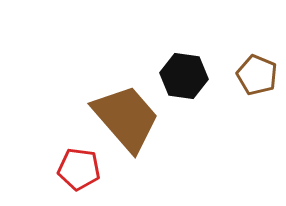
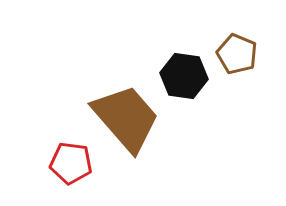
brown pentagon: moved 20 px left, 21 px up
red pentagon: moved 8 px left, 6 px up
